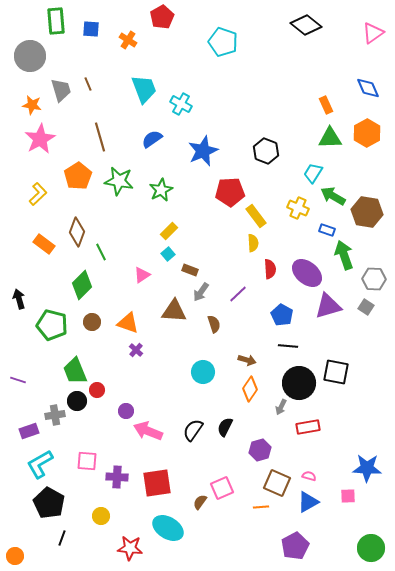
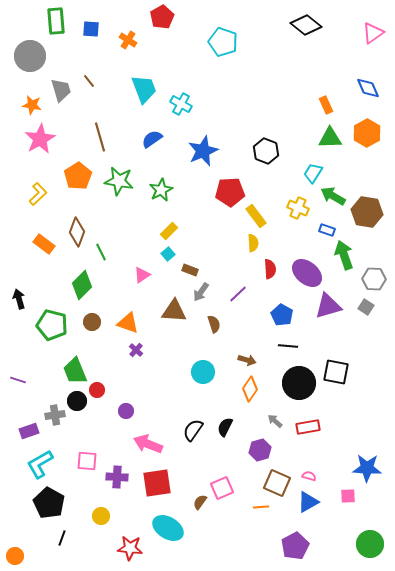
brown line at (88, 84): moved 1 px right, 3 px up; rotated 16 degrees counterclockwise
gray arrow at (281, 407): moved 6 px left, 14 px down; rotated 105 degrees clockwise
pink arrow at (148, 431): moved 13 px down
green circle at (371, 548): moved 1 px left, 4 px up
